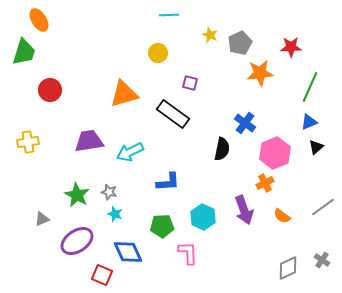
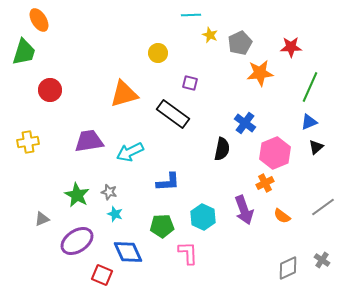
cyan line: moved 22 px right
